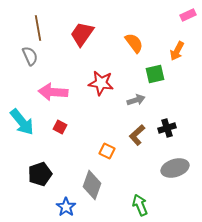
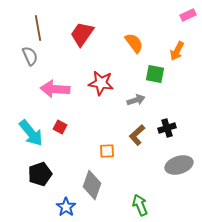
green square: rotated 24 degrees clockwise
pink arrow: moved 2 px right, 3 px up
cyan arrow: moved 9 px right, 11 px down
orange square: rotated 28 degrees counterclockwise
gray ellipse: moved 4 px right, 3 px up
